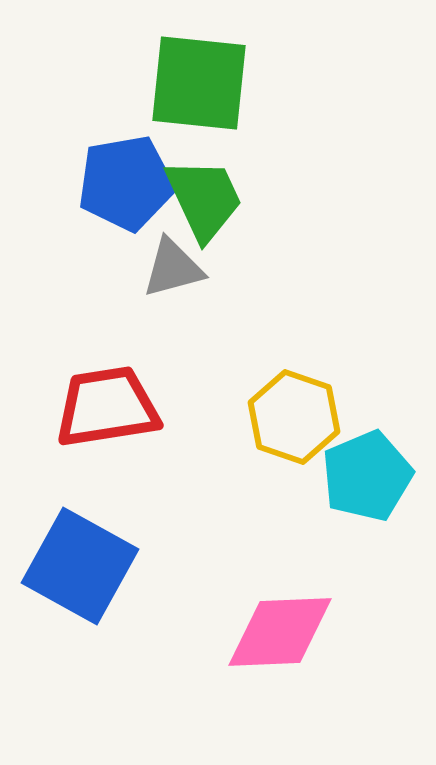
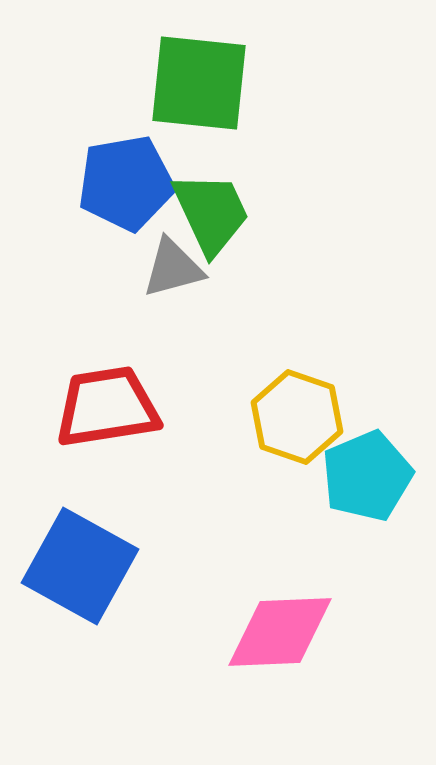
green trapezoid: moved 7 px right, 14 px down
yellow hexagon: moved 3 px right
